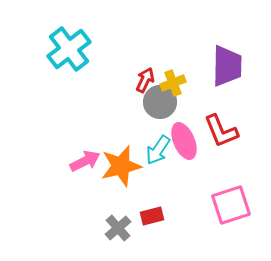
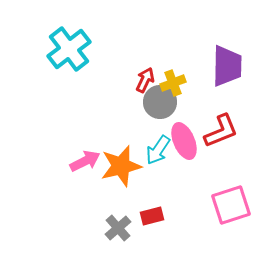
red L-shape: rotated 90 degrees counterclockwise
